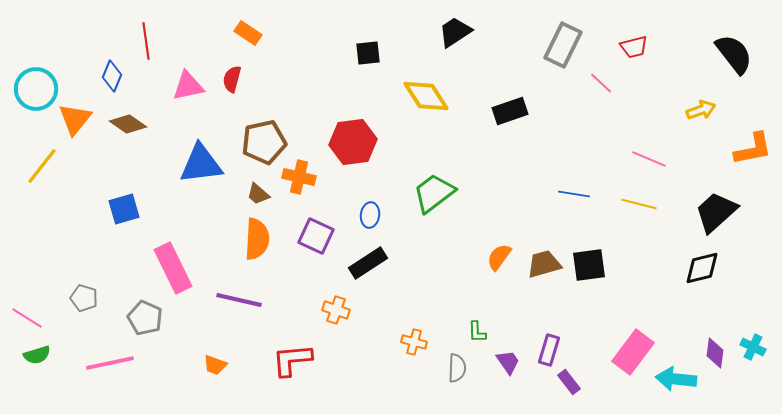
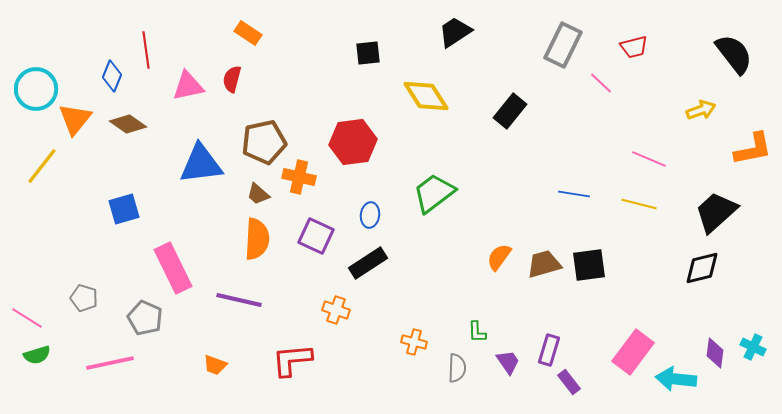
red line at (146, 41): moved 9 px down
black rectangle at (510, 111): rotated 32 degrees counterclockwise
